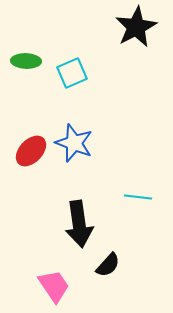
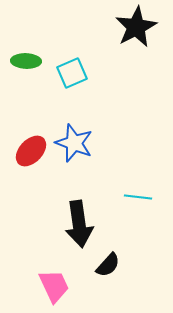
pink trapezoid: rotated 9 degrees clockwise
